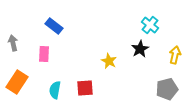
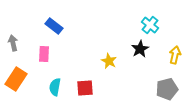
orange rectangle: moved 1 px left, 3 px up
cyan semicircle: moved 3 px up
